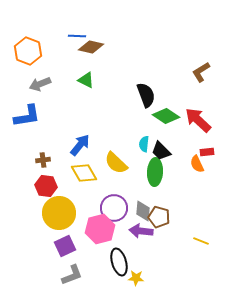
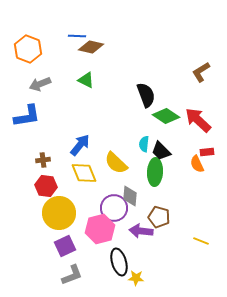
orange hexagon: moved 2 px up
yellow diamond: rotated 8 degrees clockwise
gray diamond: moved 13 px left, 15 px up
